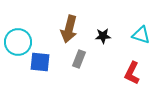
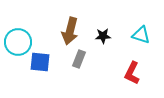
brown arrow: moved 1 px right, 2 px down
